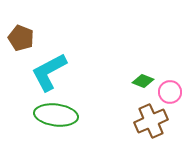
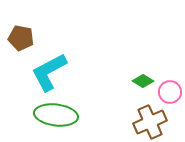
brown pentagon: rotated 10 degrees counterclockwise
green diamond: rotated 10 degrees clockwise
brown cross: moved 1 px left, 1 px down
